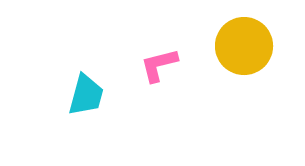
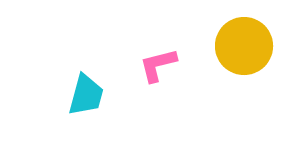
pink L-shape: moved 1 px left
